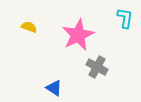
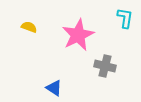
gray cross: moved 8 px right, 1 px up; rotated 15 degrees counterclockwise
